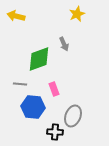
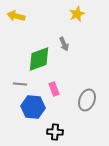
gray ellipse: moved 14 px right, 16 px up
